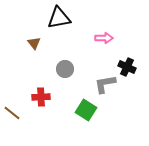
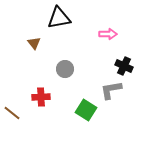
pink arrow: moved 4 px right, 4 px up
black cross: moved 3 px left, 1 px up
gray L-shape: moved 6 px right, 6 px down
